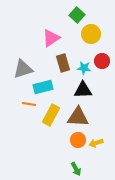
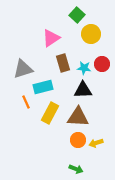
red circle: moved 3 px down
orange line: moved 3 px left, 2 px up; rotated 56 degrees clockwise
yellow rectangle: moved 1 px left, 2 px up
green arrow: rotated 40 degrees counterclockwise
